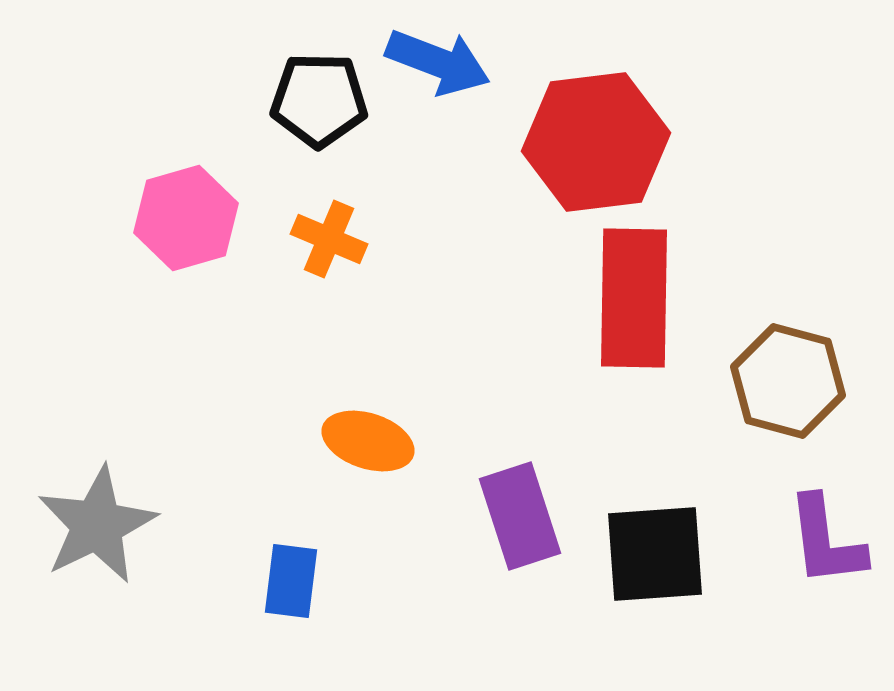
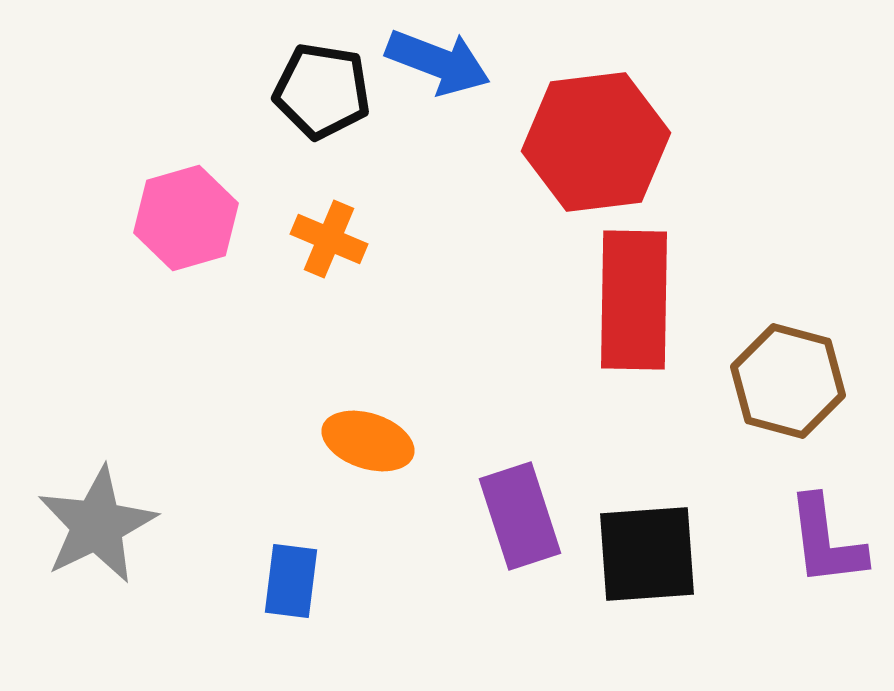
black pentagon: moved 3 px right, 9 px up; rotated 8 degrees clockwise
red rectangle: moved 2 px down
black square: moved 8 px left
